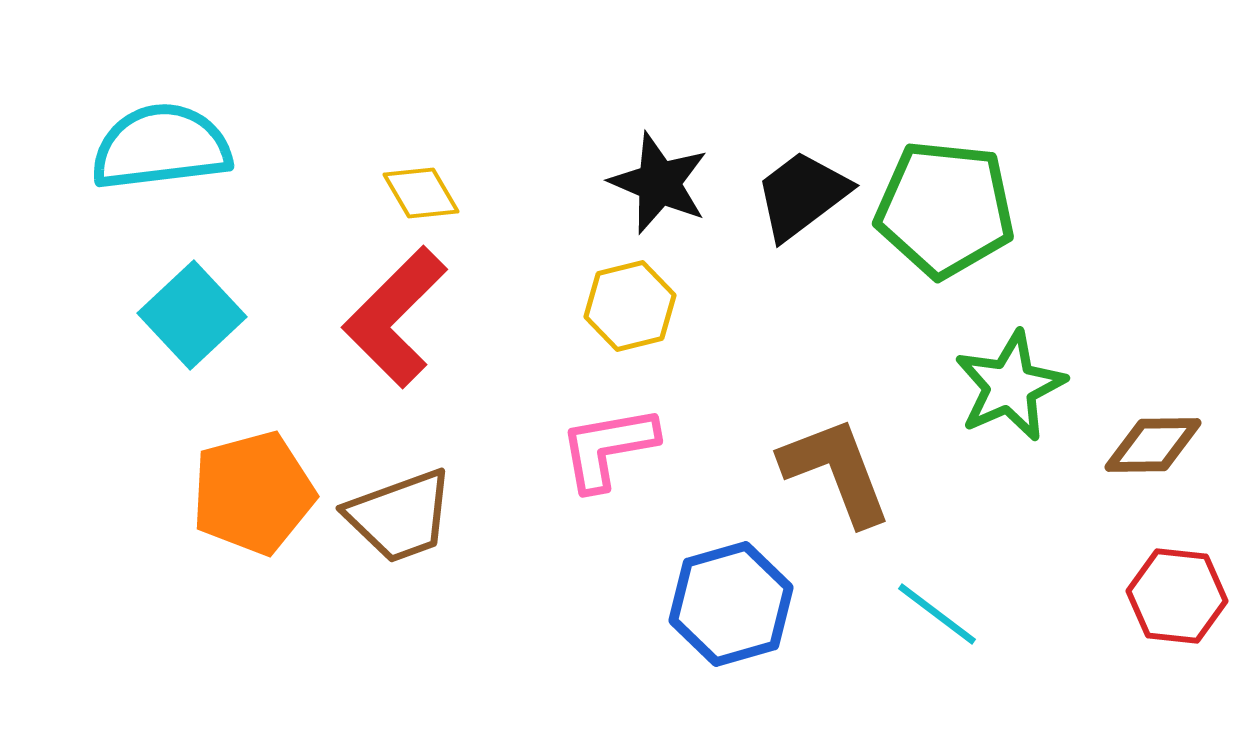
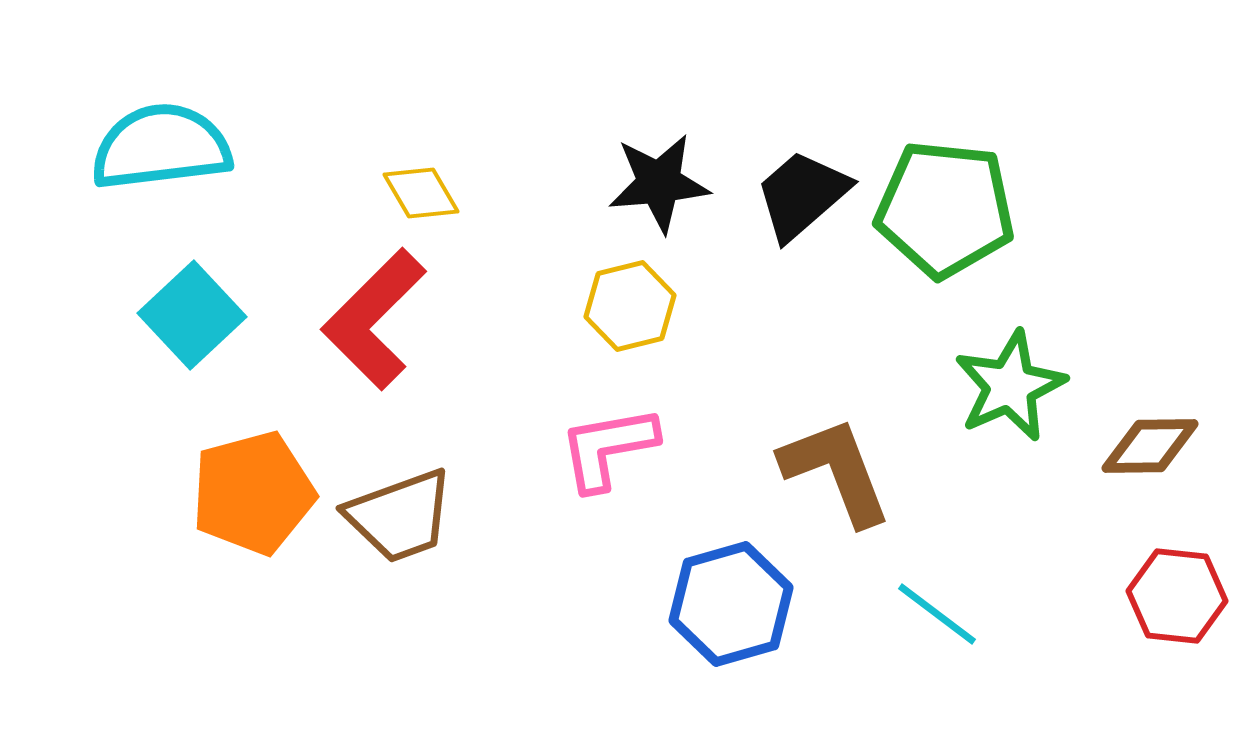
black star: rotated 28 degrees counterclockwise
black trapezoid: rotated 4 degrees counterclockwise
red L-shape: moved 21 px left, 2 px down
brown diamond: moved 3 px left, 1 px down
